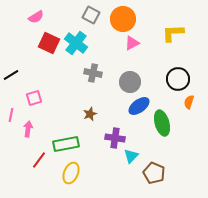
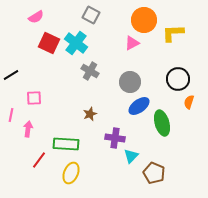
orange circle: moved 21 px right, 1 px down
gray cross: moved 3 px left, 2 px up; rotated 18 degrees clockwise
pink square: rotated 14 degrees clockwise
green rectangle: rotated 15 degrees clockwise
